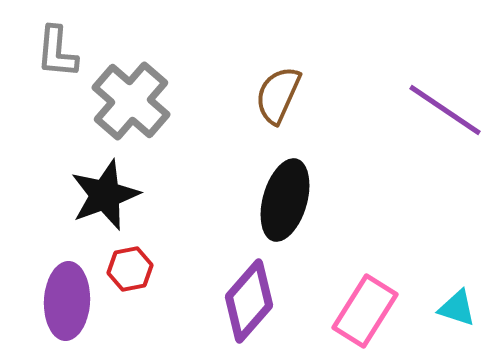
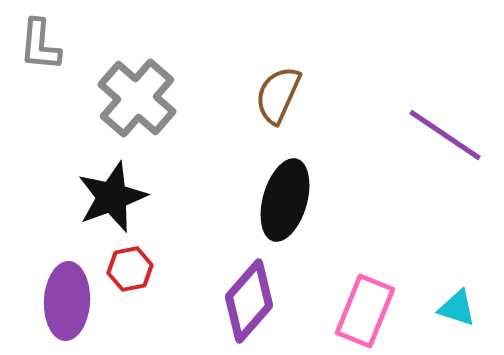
gray L-shape: moved 17 px left, 7 px up
gray cross: moved 6 px right, 3 px up
purple line: moved 25 px down
black star: moved 7 px right, 2 px down
pink rectangle: rotated 10 degrees counterclockwise
